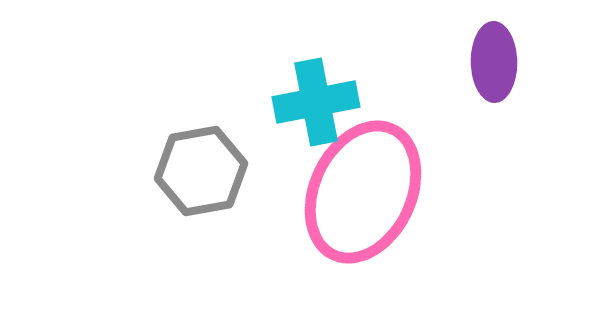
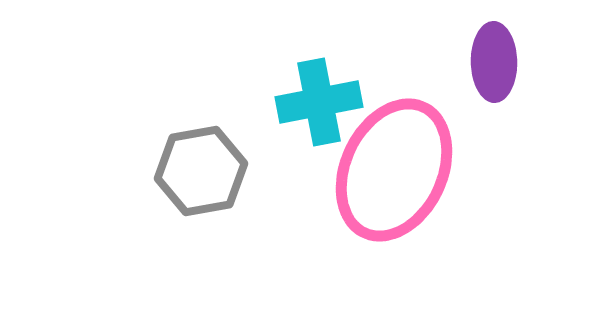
cyan cross: moved 3 px right
pink ellipse: moved 31 px right, 22 px up
